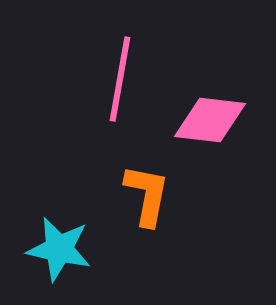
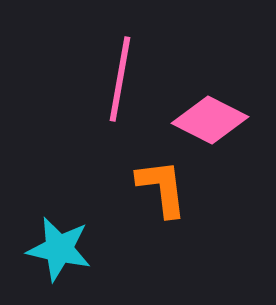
pink diamond: rotated 20 degrees clockwise
orange L-shape: moved 15 px right, 7 px up; rotated 18 degrees counterclockwise
